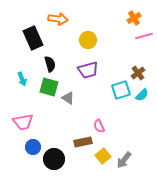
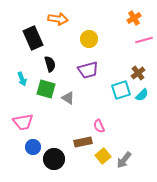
pink line: moved 4 px down
yellow circle: moved 1 px right, 1 px up
green square: moved 3 px left, 2 px down
